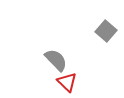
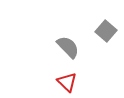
gray semicircle: moved 12 px right, 13 px up
